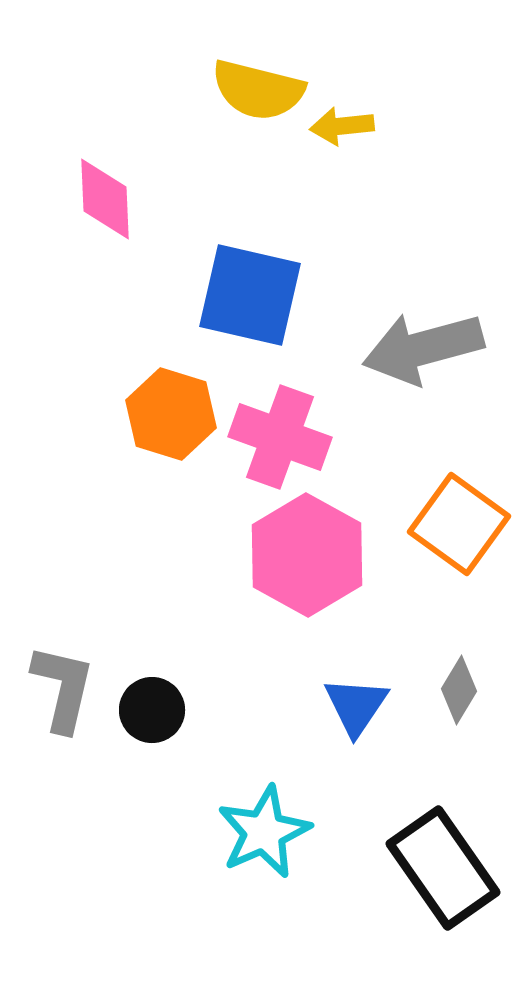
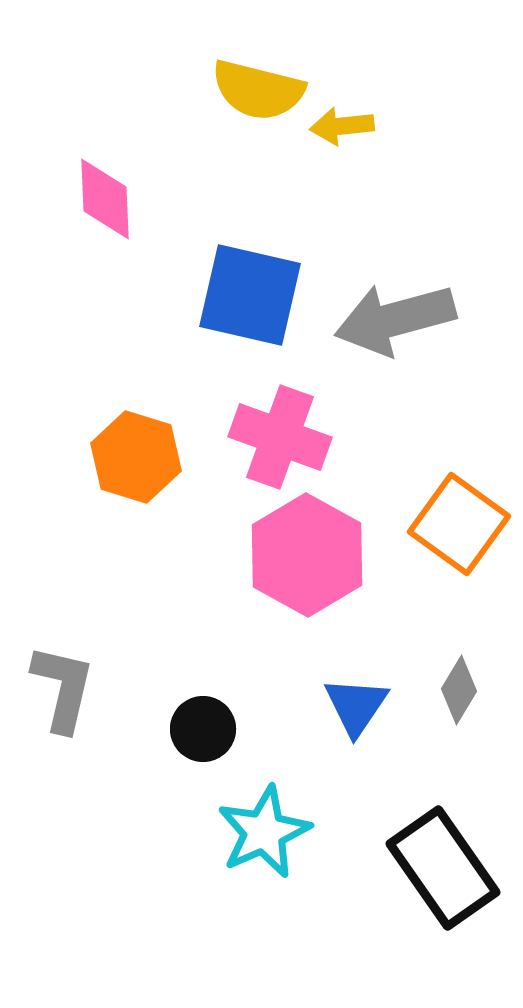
gray arrow: moved 28 px left, 29 px up
orange hexagon: moved 35 px left, 43 px down
black circle: moved 51 px right, 19 px down
